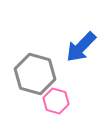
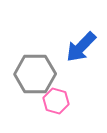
gray hexagon: rotated 15 degrees counterclockwise
